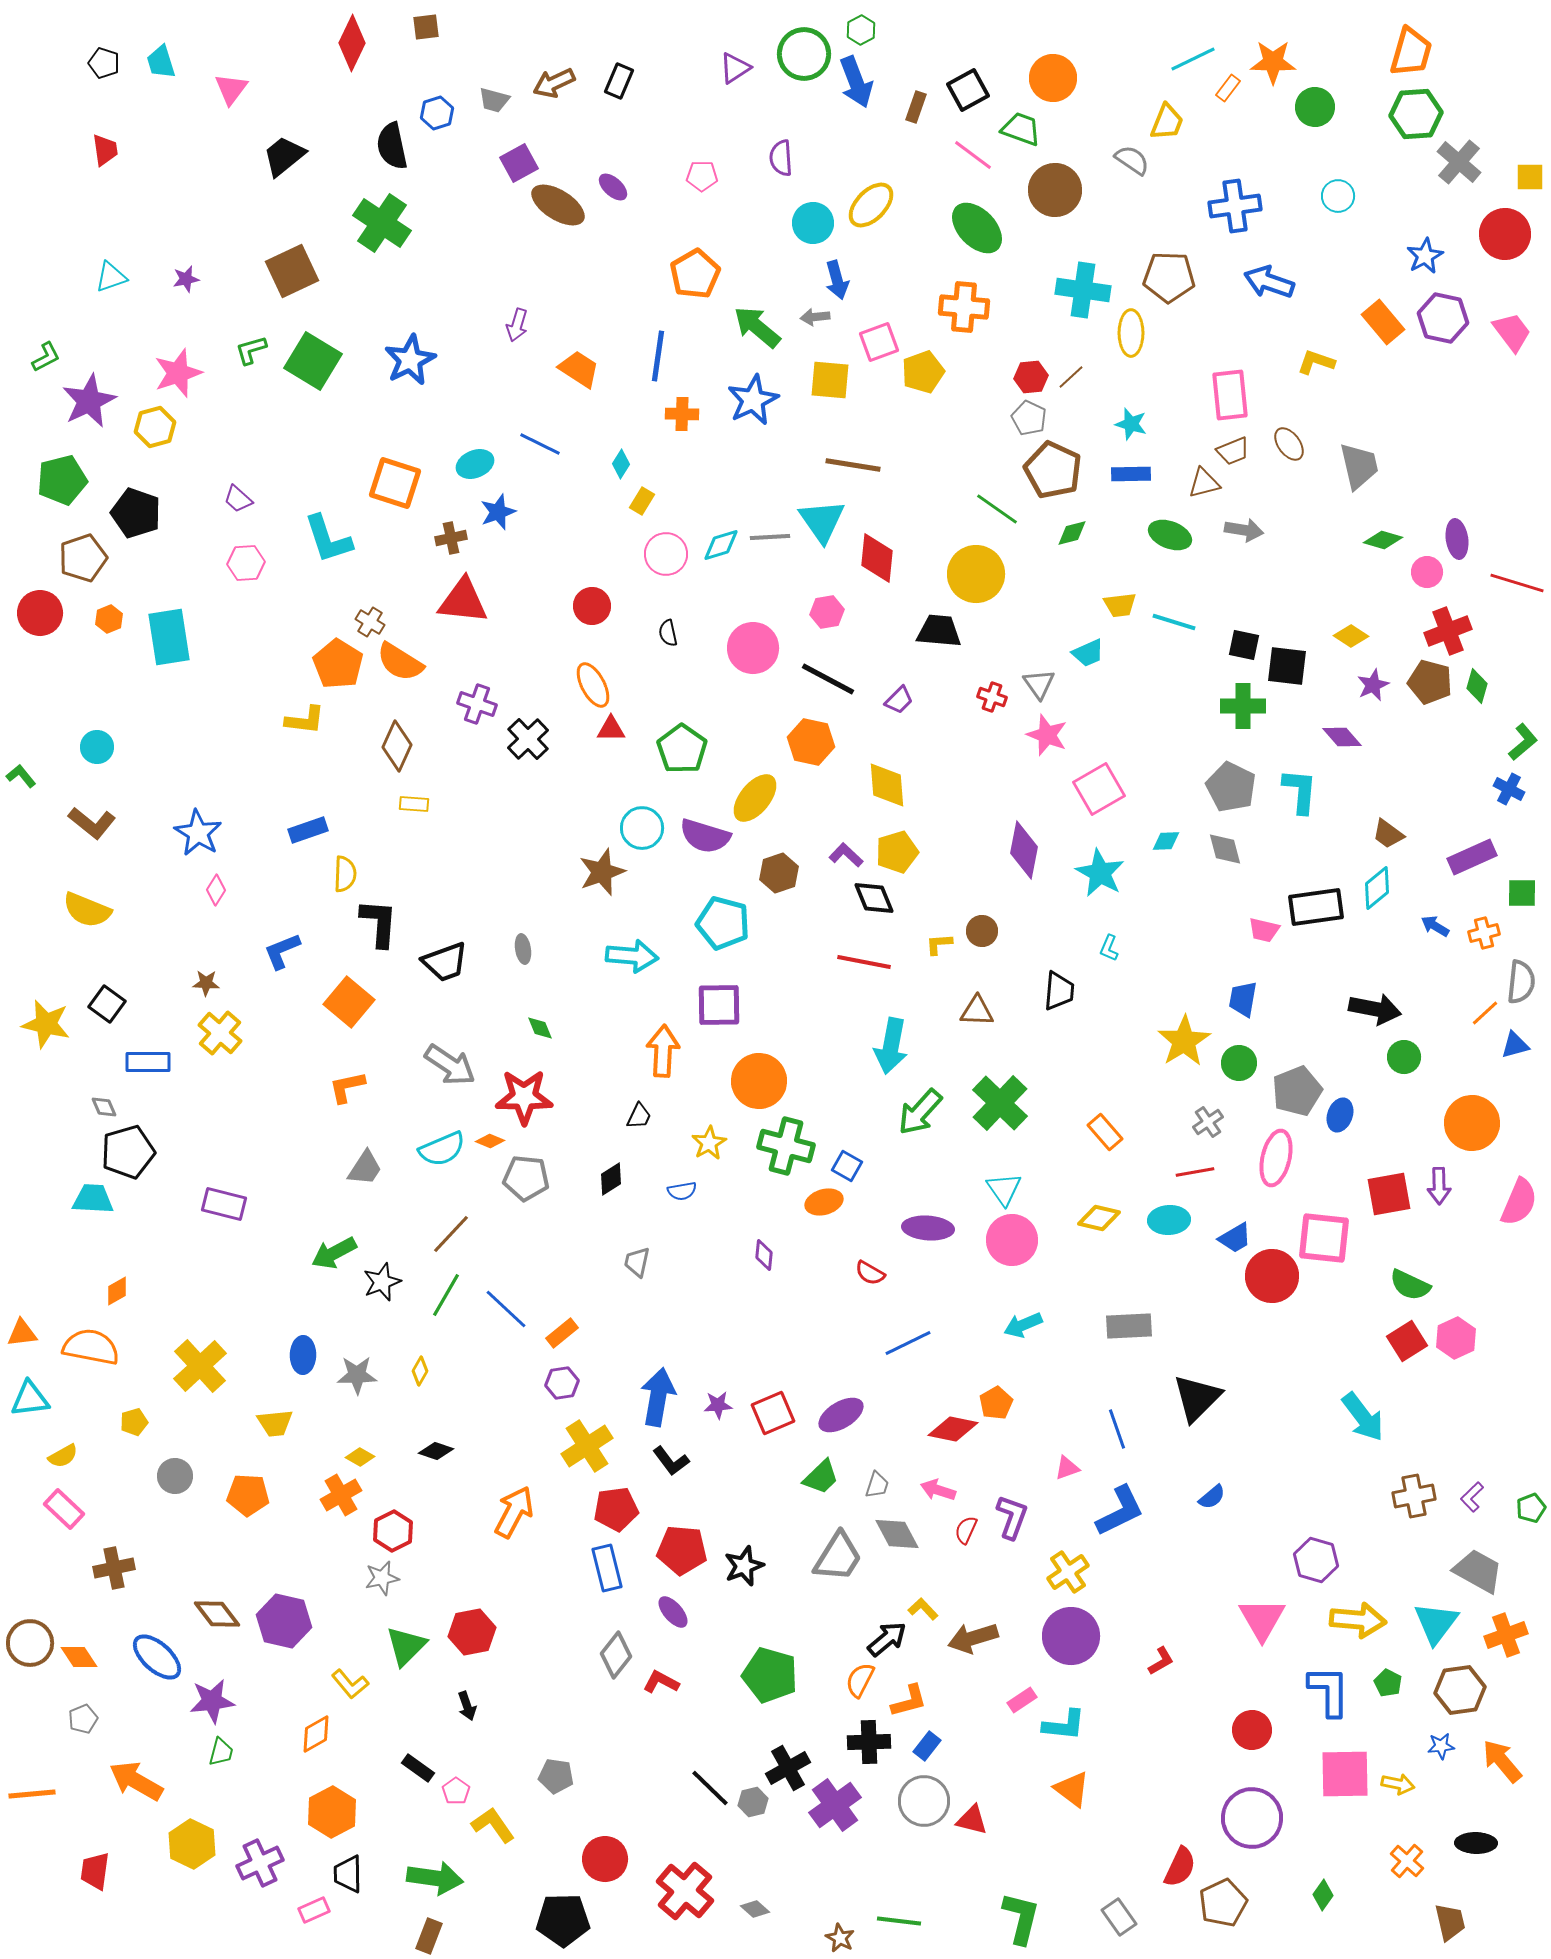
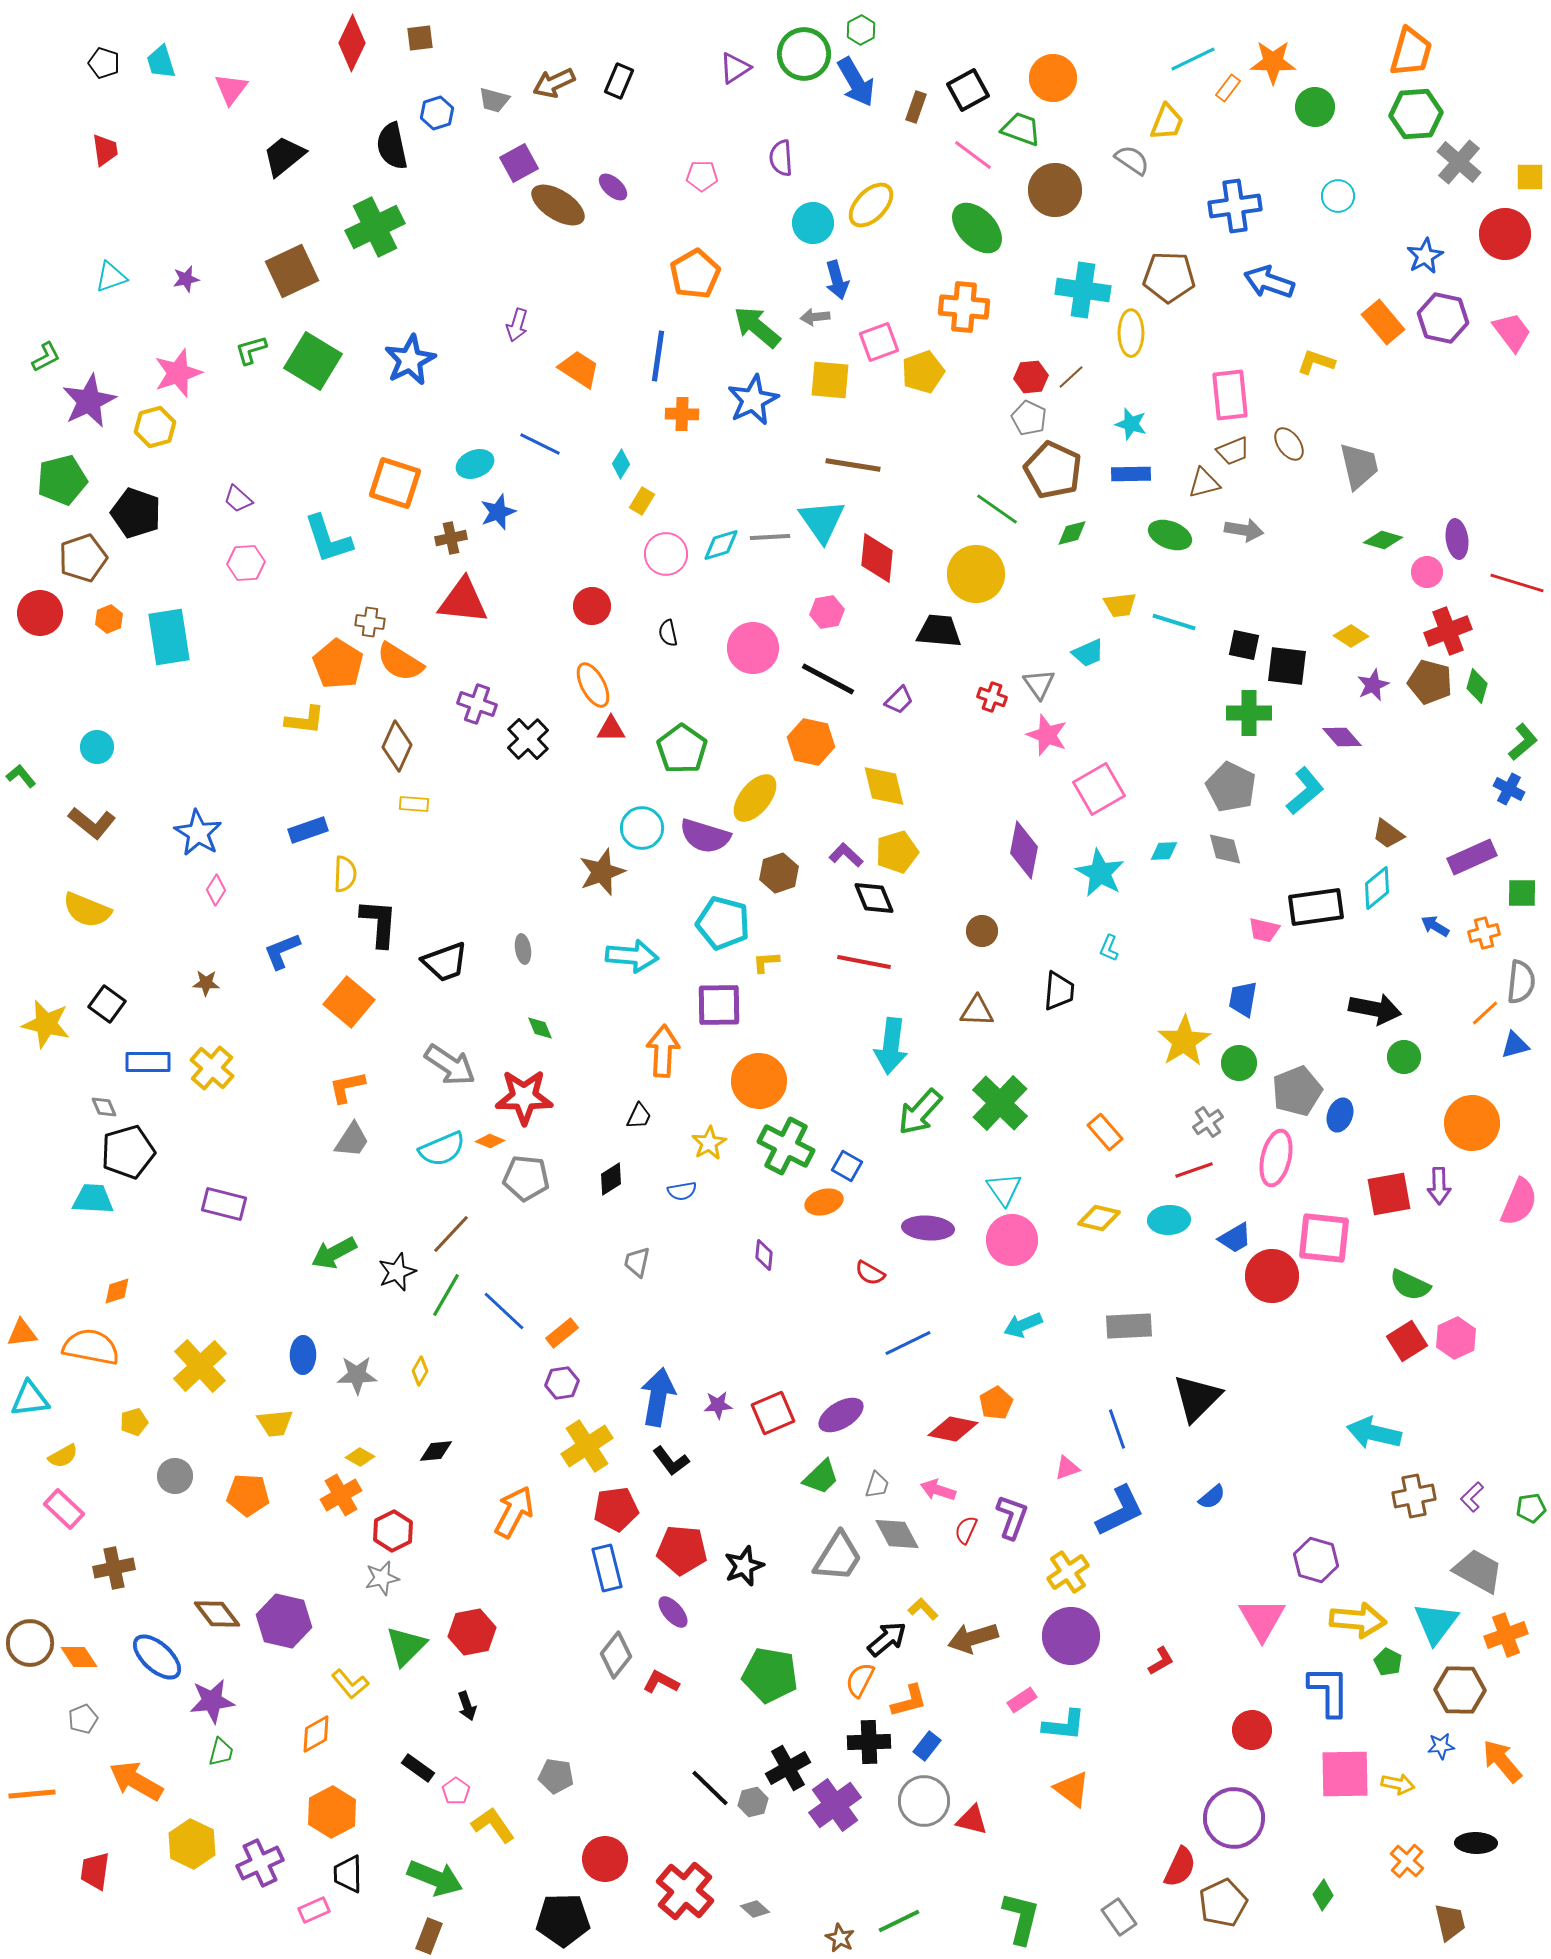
brown square at (426, 27): moved 6 px left, 11 px down
blue arrow at (856, 82): rotated 9 degrees counterclockwise
green cross at (382, 223): moved 7 px left, 4 px down; rotated 30 degrees clockwise
brown cross at (370, 622): rotated 24 degrees counterclockwise
green cross at (1243, 706): moved 6 px right, 7 px down
yellow diamond at (887, 785): moved 3 px left, 1 px down; rotated 9 degrees counterclockwise
cyan L-shape at (1300, 791): moved 5 px right; rotated 45 degrees clockwise
cyan diamond at (1166, 841): moved 2 px left, 10 px down
yellow L-shape at (939, 944): moved 173 px left, 18 px down
yellow cross at (220, 1033): moved 8 px left, 35 px down
cyan arrow at (891, 1046): rotated 4 degrees counterclockwise
green cross at (786, 1146): rotated 12 degrees clockwise
gray trapezoid at (365, 1168): moved 13 px left, 28 px up
red line at (1195, 1172): moved 1 px left, 2 px up; rotated 9 degrees counterclockwise
black star at (382, 1282): moved 15 px right, 10 px up
orange diamond at (117, 1291): rotated 12 degrees clockwise
blue line at (506, 1309): moved 2 px left, 2 px down
cyan arrow at (1363, 1417): moved 11 px right, 16 px down; rotated 140 degrees clockwise
black diamond at (436, 1451): rotated 24 degrees counterclockwise
green pentagon at (1531, 1508): rotated 12 degrees clockwise
green pentagon at (770, 1675): rotated 6 degrees counterclockwise
green pentagon at (1388, 1683): moved 21 px up
brown hexagon at (1460, 1690): rotated 9 degrees clockwise
purple circle at (1252, 1818): moved 18 px left
green arrow at (435, 1878): rotated 14 degrees clockwise
green line at (899, 1921): rotated 33 degrees counterclockwise
